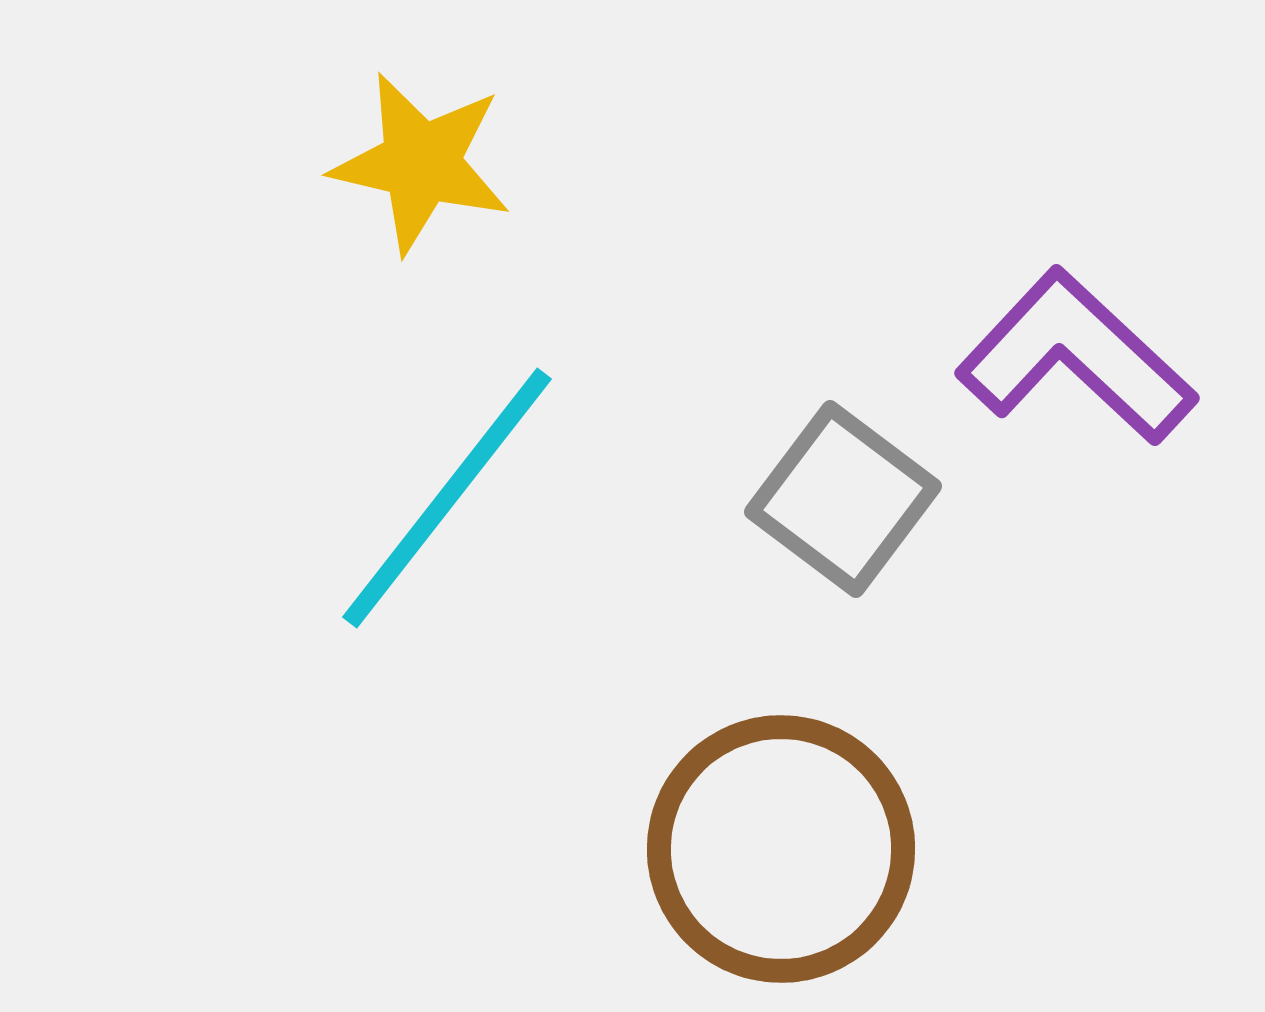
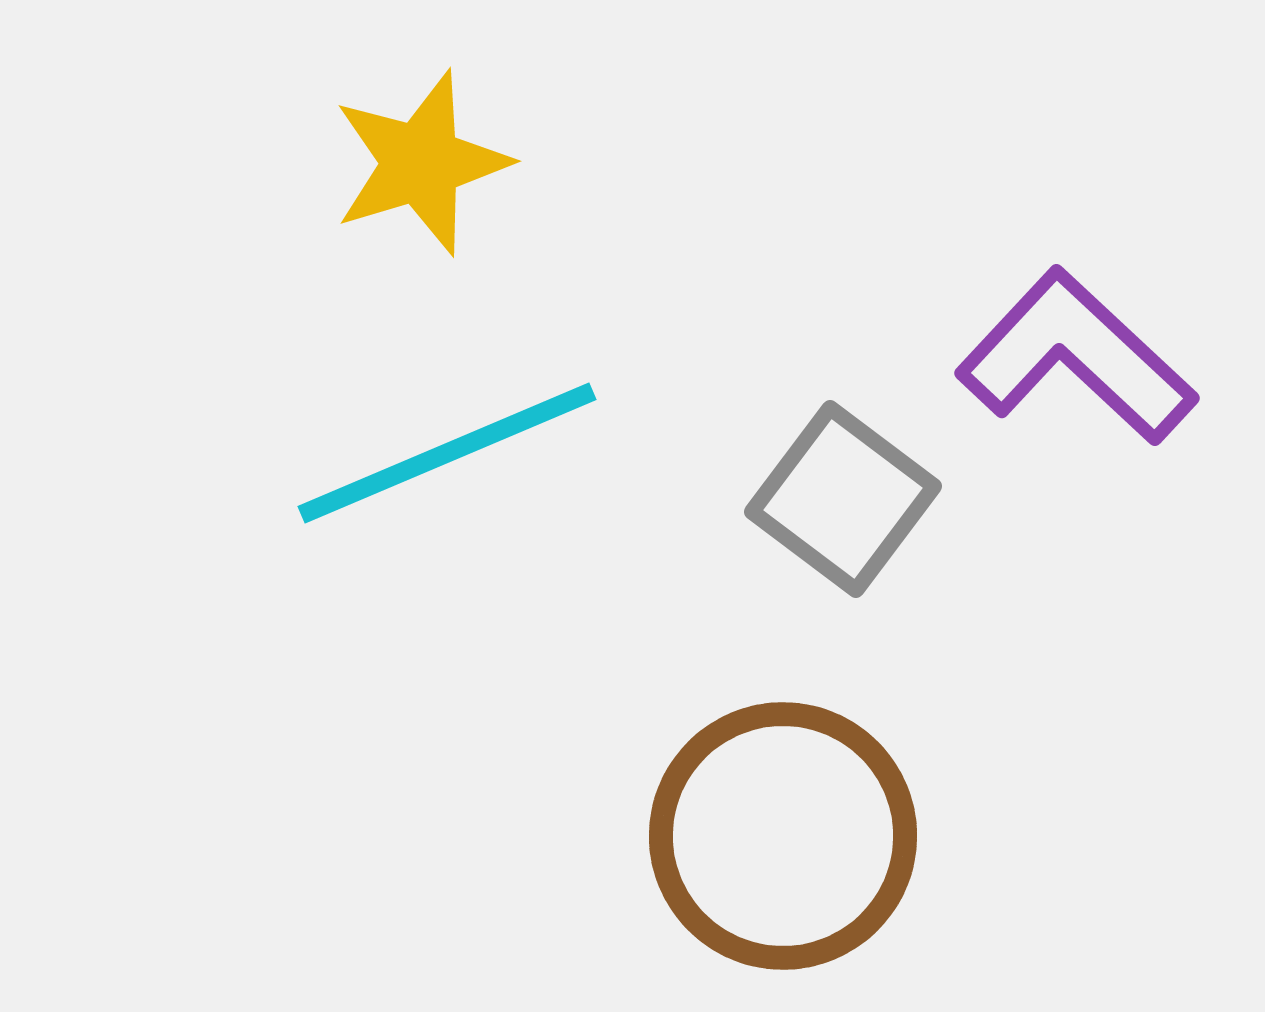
yellow star: rotated 30 degrees counterclockwise
cyan line: moved 45 px up; rotated 29 degrees clockwise
brown circle: moved 2 px right, 13 px up
